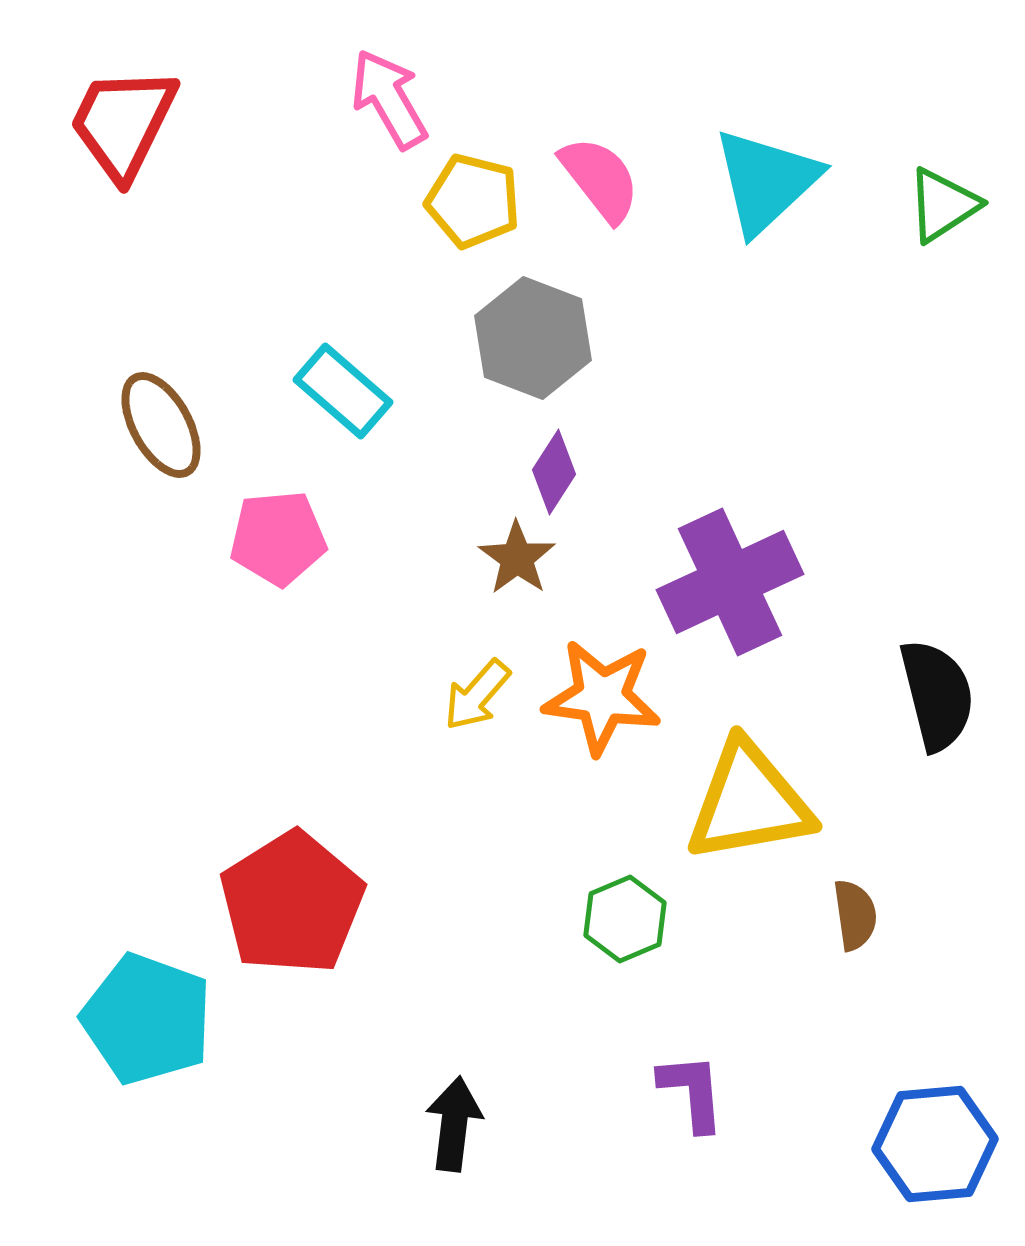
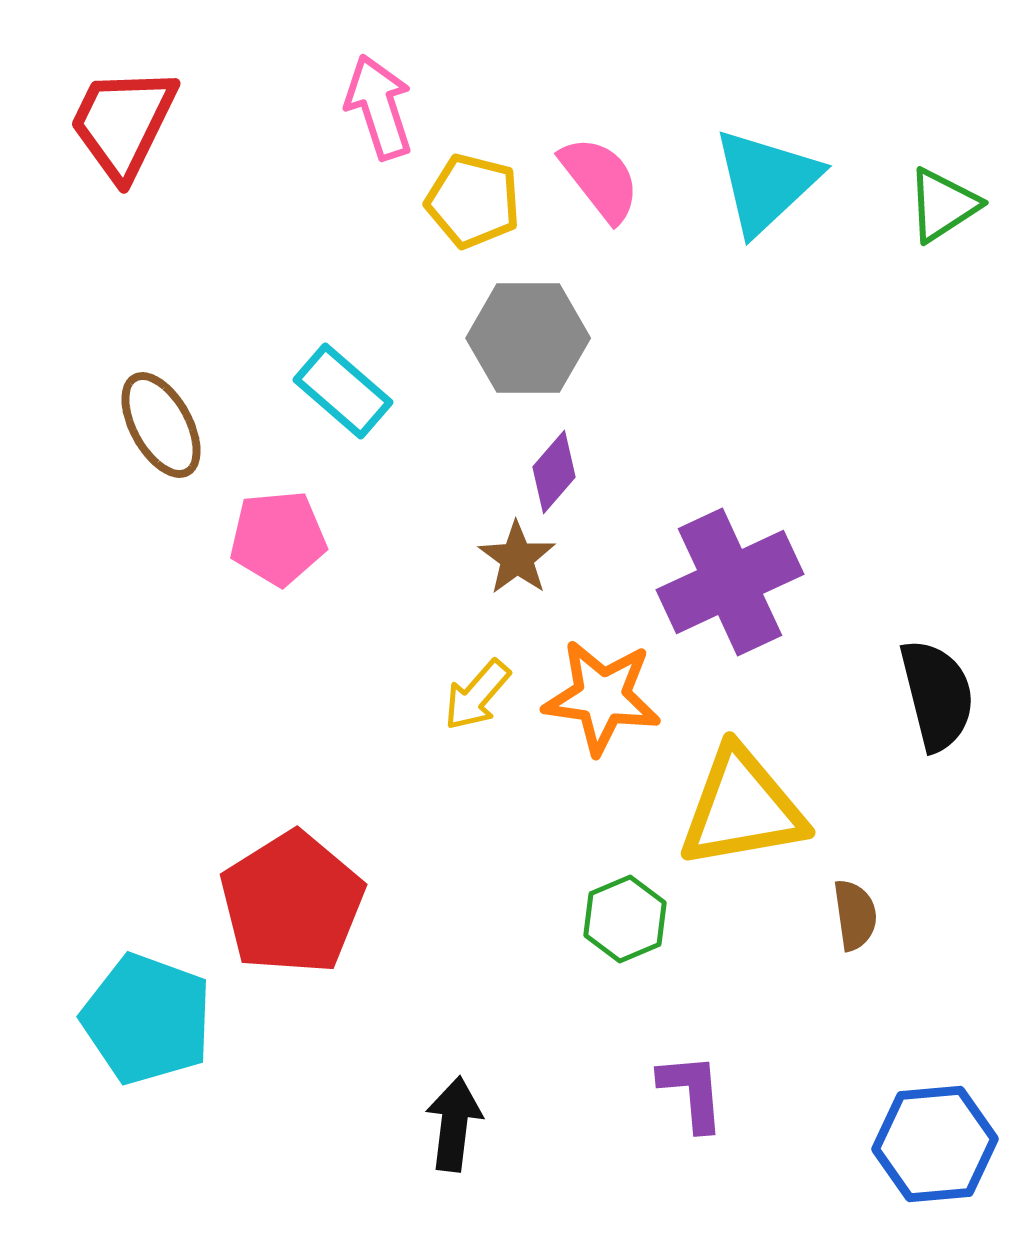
pink arrow: moved 10 px left, 8 px down; rotated 12 degrees clockwise
gray hexagon: moved 5 px left; rotated 21 degrees counterclockwise
purple diamond: rotated 8 degrees clockwise
yellow triangle: moved 7 px left, 6 px down
